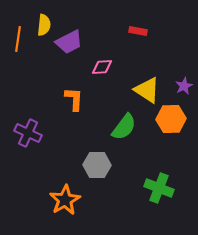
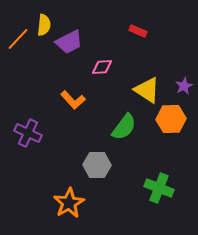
red rectangle: rotated 12 degrees clockwise
orange line: rotated 35 degrees clockwise
orange L-shape: moved 1 px left, 1 px down; rotated 135 degrees clockwise
orange star: moved 4 px right, 3 px down
